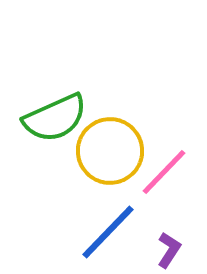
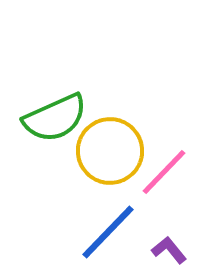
purple L-shape: rotated 72 degrees counterclockwise
